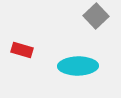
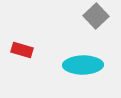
cyan ellipse: moved 5 px right, 1 px up
